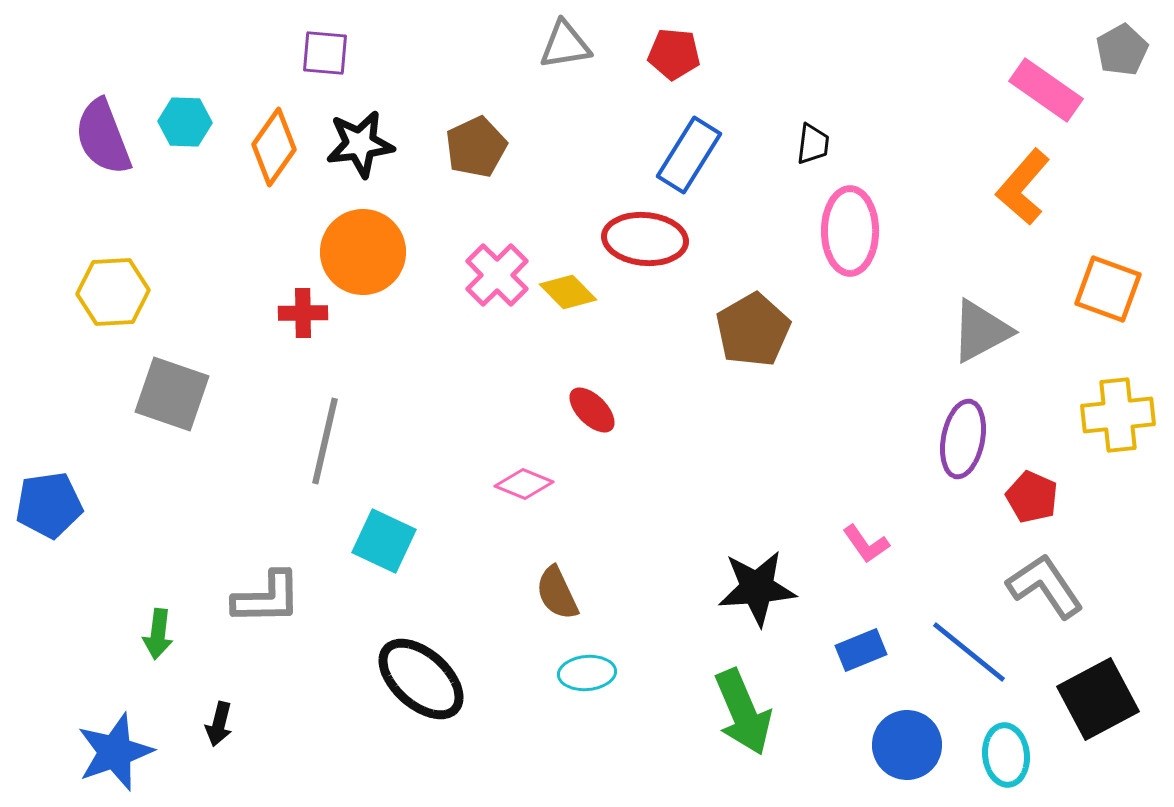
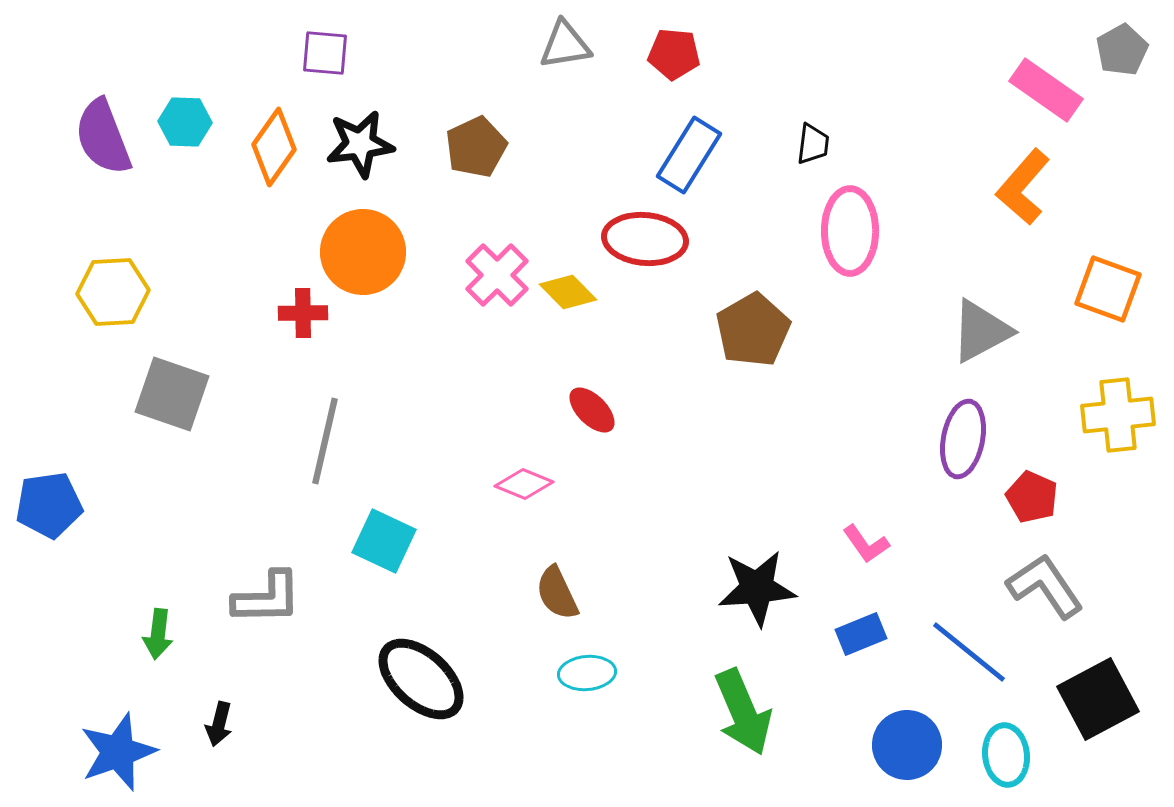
blue rectangle at (861, 650): moved 16 px up
blue star at (115, 752): moved 3 px right
